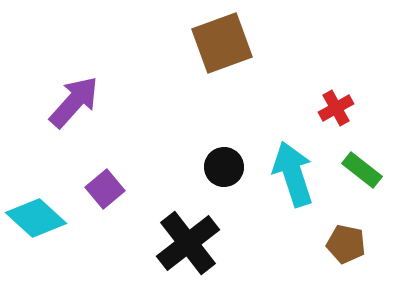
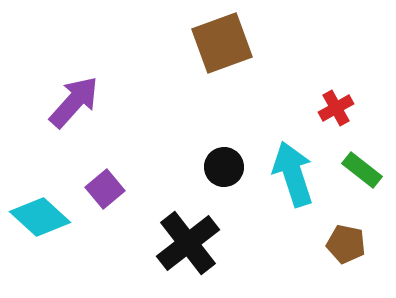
cyan diamond: moved 4 px right, 1 px up
